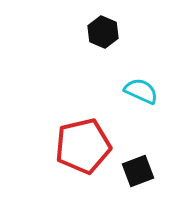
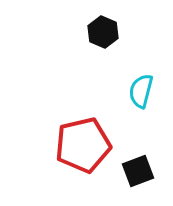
cyan semicircle: rotated 100 degrees counterclockwise
red pentagon: moved 1 px up
